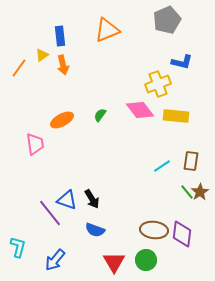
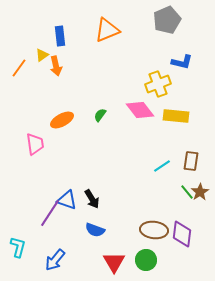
orange arrow: moved 7 px left, 1 px down
purple line: rotated 72 degrees clockwise
